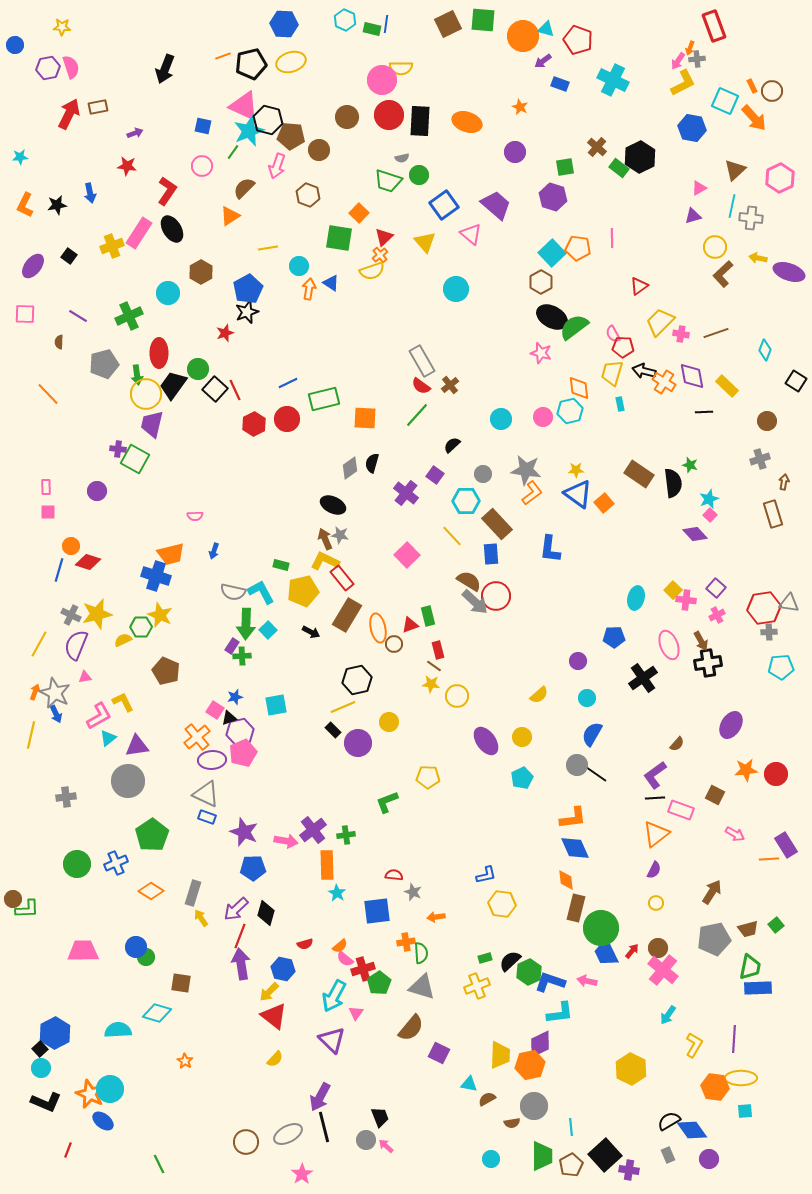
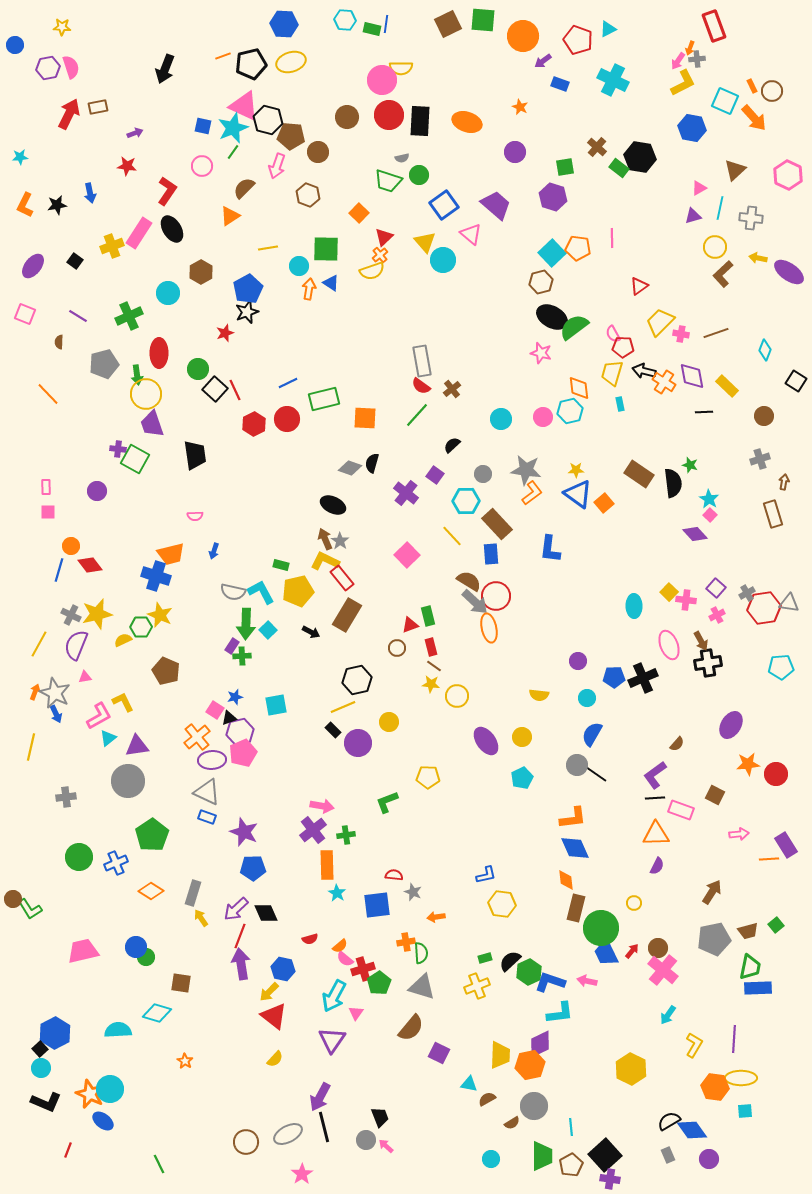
cyan hexagon at (345, 20): rotated 20 degrees counterclockwise
cyan triangle at (546, 29): moved 62 px right; rotated 42 degrees counterclockwise
cyan star at (249, 131): moved 16 px left, 3 px up
brown circle at (319, 150): moved 1 px left, 2 px down
black hexagon at (640, 157): rotated 24 degrees counterclockwise
pink hexagon at (780, 178): moved 8 px right, 3 px up; rotated 8 degrees counterclockwise
cyan line at (732, 206): moved 12 px left, 2 px down
green square at (339, 238): moved 13 px left, 11 px down; rotated 8 degrees counterclockwise
black square at (69, 256): moved 6 px right, 5 px down
purple ellipse at (789, 272): rotated 16 degrees clockwise
brown hexagon at (541, 282): rotated 15 degrees clockwise
cyan circle at (456, 289): moved 13 px left, 29 px up
pink square at (25, 314): rotated 20 degrees clockwise
gray rectangle at (422, 361): rotated 20 degrees clockwise
black trapezoid at (173, 385): moved 22 px right, 70 px down; rotated 136 degrees clockwise
brown cross at (450, 385): moved 2 px right, 4 px down
brown circle at (767, 421): moved 3 px left, 5 px up
purple trapezoid at (152, 424): rotated 32 degrees counterclockwise
gray diamond at (350, 468): rotated 55 degrees clockwise
cyan star at (709, 499): rotated 18 degrees counterclockwise
gray star at (340, 535): moved 6 px down; rotated 24 degrees clockwise
red diamond at (88, 562): moved 2 px right, 3 px down; rotated 35 degrees clockwise
yellow square at (673, 590): moved 4 px left, 2 px down
yellow pentagon at (303, 591): moved 5 px left
cyan ellipse at (636, 598): moved 2 px left, 8 px down; rotated 15 degrees counterclockwise
orange ellipse at (378, 628): moved 111 px right
gray cross at (769, 632): moved 22 px left, 39 px up; rotated 28 degrees counterclockwise
blue pentagon at (614, 637): moved 40 px down
brown circle at (394, 644): moved 3 px right, 4 px down
red rectangle at (438, 650): moved 7 px left, 3 px up
black cross at (643, 678): rotated 12 degrees clockwise
yellow semicircle at (539, 695): rotated 48 degrees clockwise
yellow line at (31, 735): moved 12 px down
orange star at (746, 770): moved 2 px right, 6 px up
gray triangle at (206, 794): moved 1 px right, 2 px up
orange triangle at (656, 834): rotated 36 degrees clockwise
pink arrow at (735, 834): moved 4 px right; rotated 36 degrees counterclockwise
pink arrow at (286, 841): moved 36 px right, 35 px up
green circle at (77, 864): moved 2 px right, 7 px up
purple semicircle at (654, 870): moved 3 px right, 4 px up
yellow circle at (656, 903): moved 22 px left
green L-shape at (27, 909): moved 3 px right; rotated 60 degrees clockwise
blue square at (377, 911): moved 6 px up
black diamond at (266, 913): rotated 40 degrees counterclockwise
brown trapezoid at (748, 929): moved 2 px down
red semicircle at (305, 944): moved 5 px right, 5 px up
pink trapezoid at (83, 951): rotated 12 degrees counterclockwise
purple triangle at (332, 1040): rotated 20 degrees clockwise
brown semicircle at (512, 1123): rotated 21 degrees counterclockwise
purple cross at (629, 1170): moved 19 px left, 9 px down
